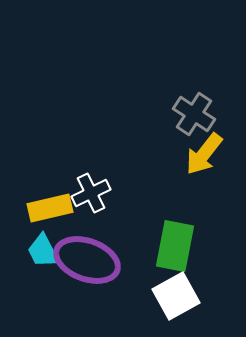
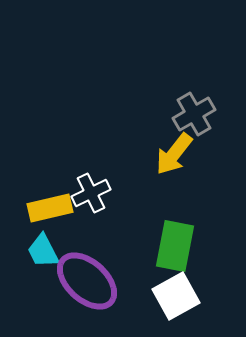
gray cross: rotated 27 degrees clockwise
yellow arrow: moved 30 px left
purple ellipse: moved 21 px down; rotated 22 degrees clockwise
